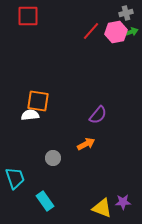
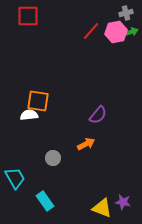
white semicircle: moved 1 px left
cyan trapezoid: rotated 10 degrees counterclockwise
purple star: rotated 14 degrees clockwise
